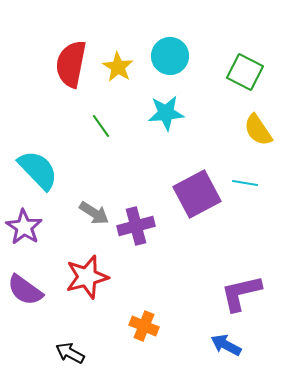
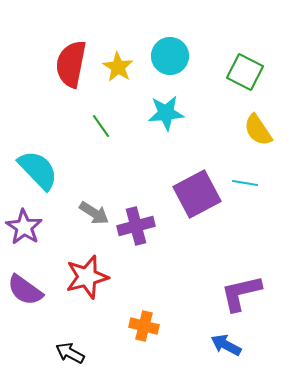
orange cross: rotated 8 degrees counterclockwise
